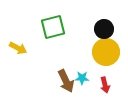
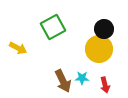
green square: rotated 15 degrees counterclockwise
yellow circle: moved 7 px left, 3 px up
brown arrow: moved 3 px left
